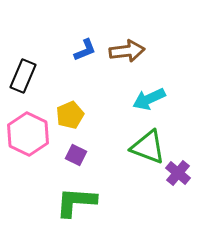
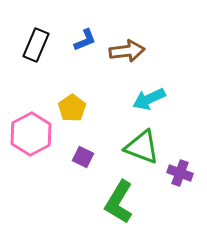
blue L-shape: moved 10 px up
black rectangle: moved 13 px right, 31 px up
yellow pentagon: moved 2 px right, 7 px up; rotated 12 degrees counterclockwise
pink hexagon: moved 3 px right; rotated 6 degrees clockwise
green triangle: moved 6 px left
purple square: moved 7 px right, 2 px down
purple cross: moved 2 px right; rotated 20 degrees counterclockwise
green L-shape: moved 43 px right; rotated 63 degrees counterclockwise
